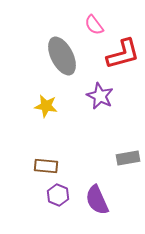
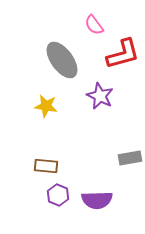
gray ellipse: moved 4 px down; rotated 9 degrees counterclockwise
gray rectangle: moved 2 px right
purple semicircle: rotated 68 degrees counterclockwise
